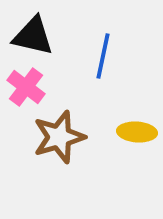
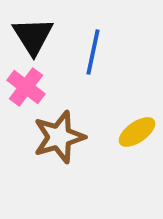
black triangle: rotated 45 degrees clockwise
blue line: moved 10 px left, 4 px up
yellow ellipse: rotated 39 degrees counterclockwise
